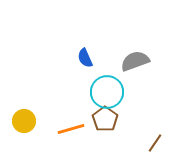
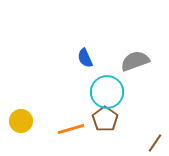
yellow circle: moved 3 px left
